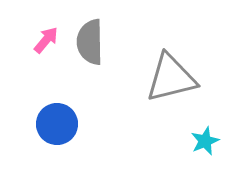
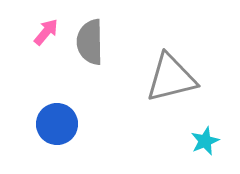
pink arrow: moved 8 px up
